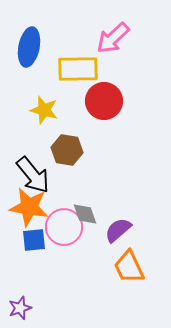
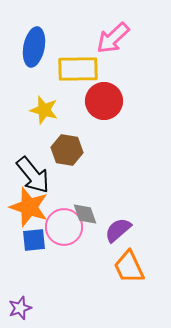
blue ellipse: moved 5 px right
orange star: rotated 9 degrees clockwise
